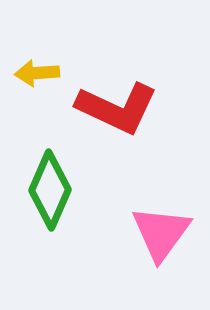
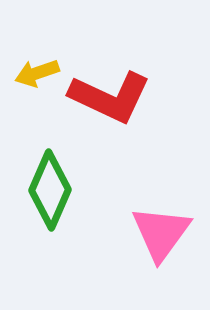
yellow arrow: rotated 15 degrees counterclockwise
red L-shape: moved 7 px left, 11 px up
